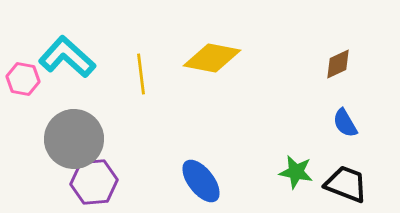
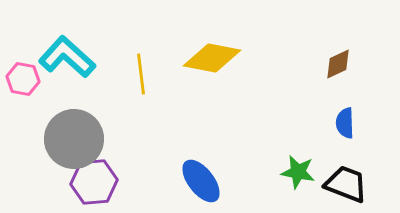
blue semicircle: rotated 28 degrees clockwise
green star: moved 2 px right
